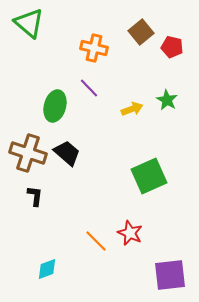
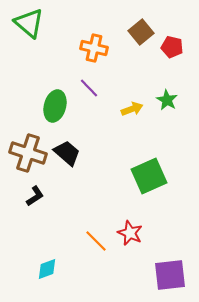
black L-shape: rotated 50 degrees clockwise
